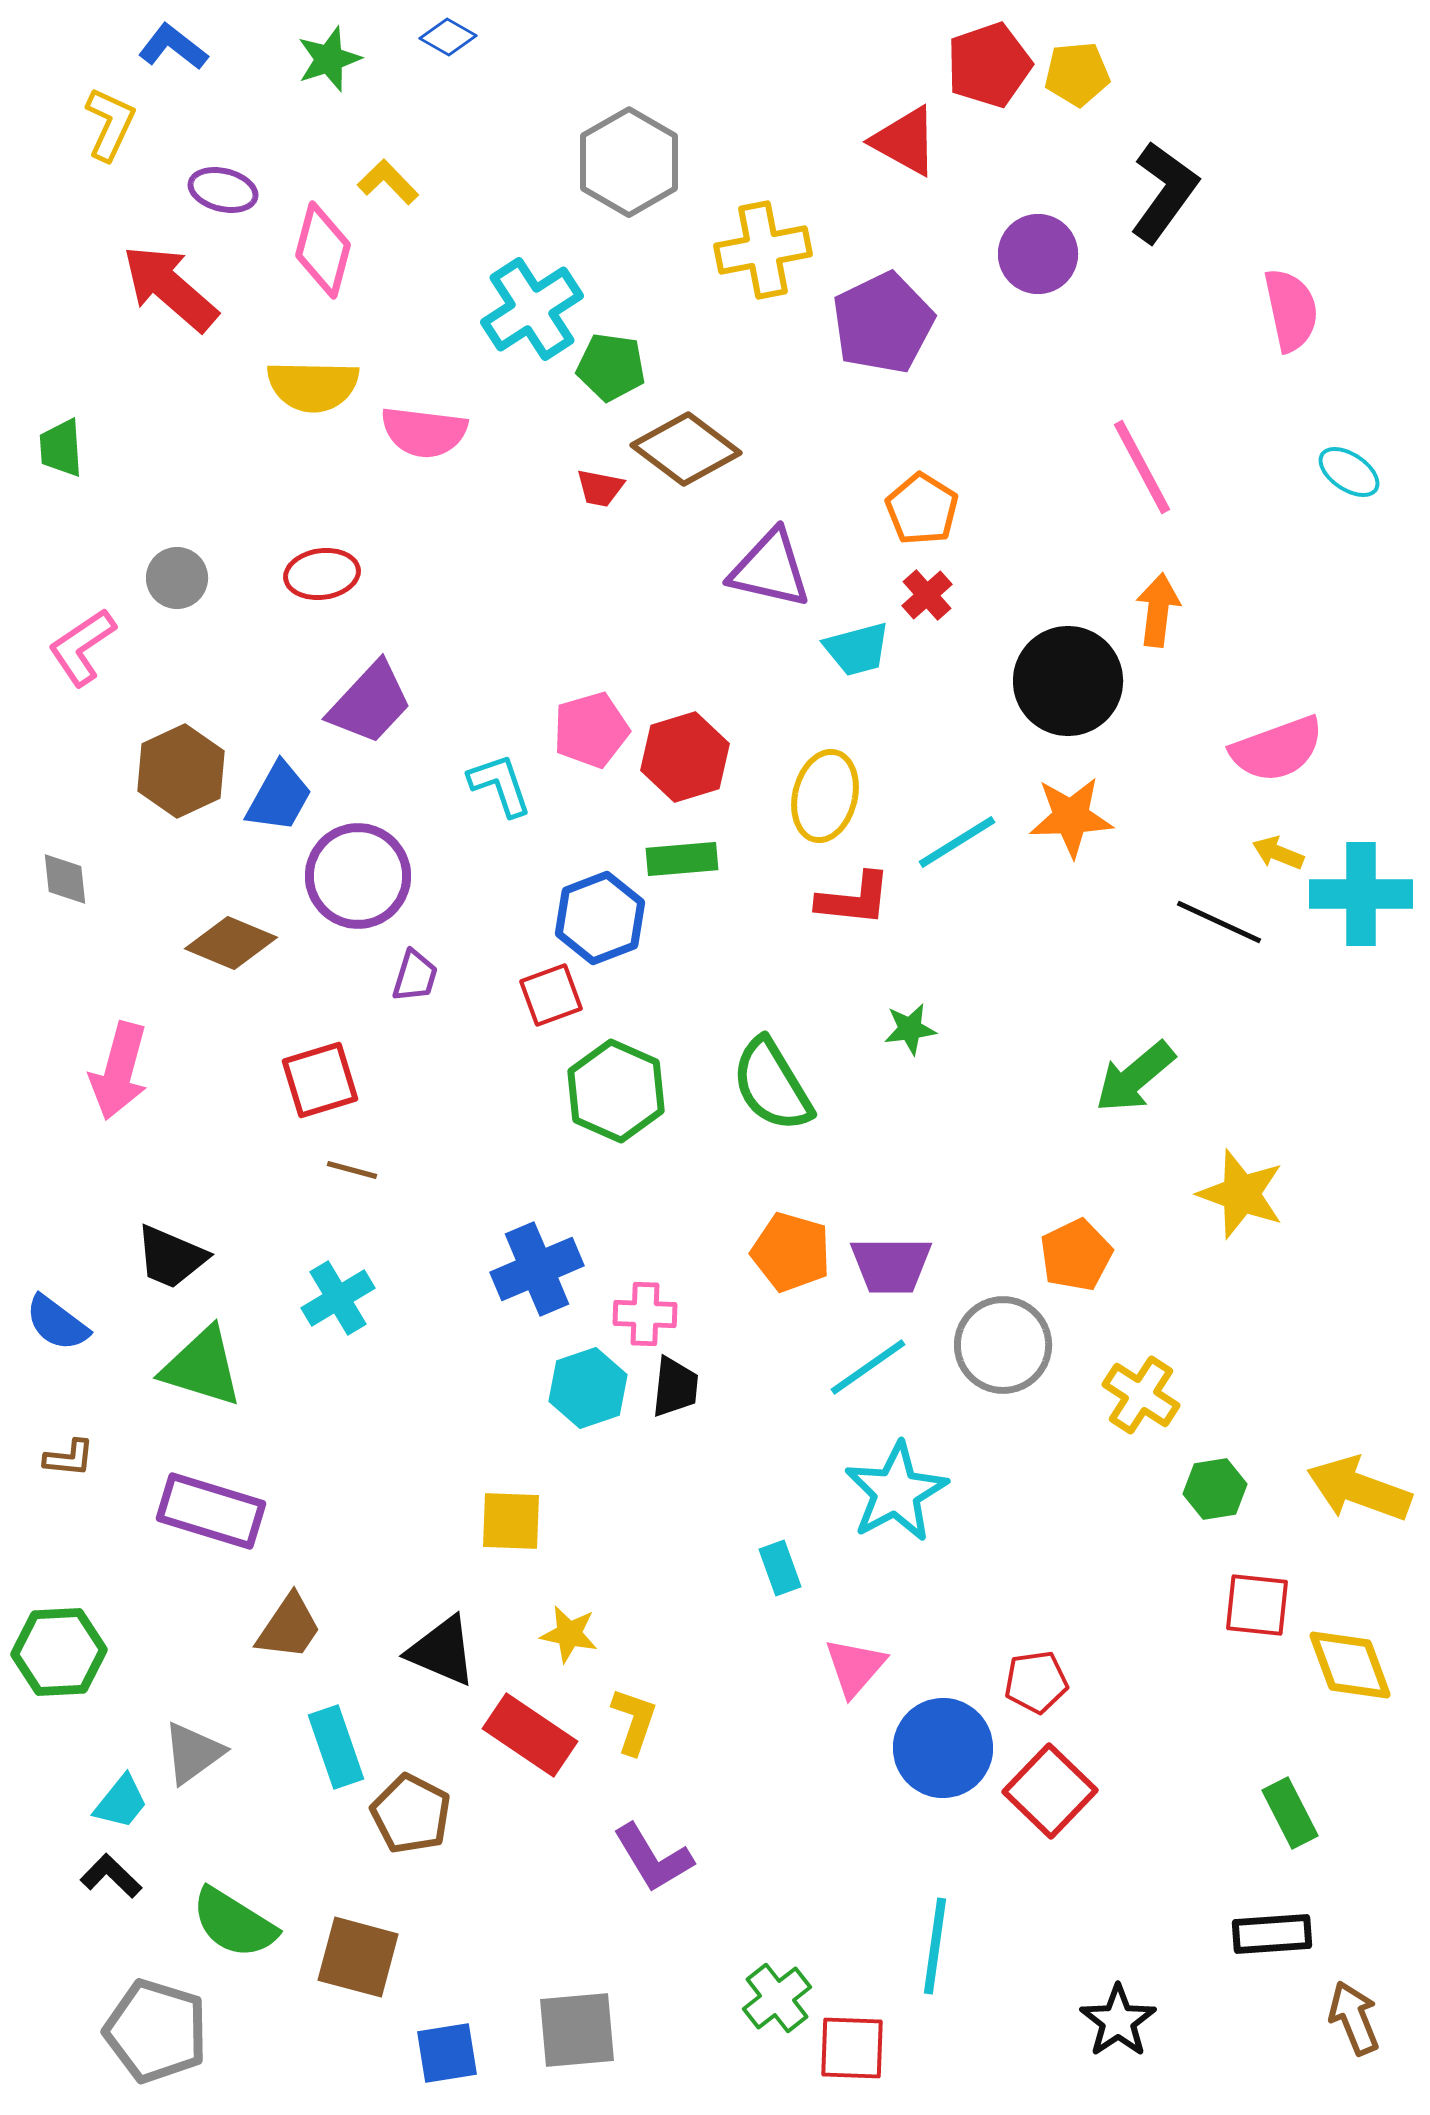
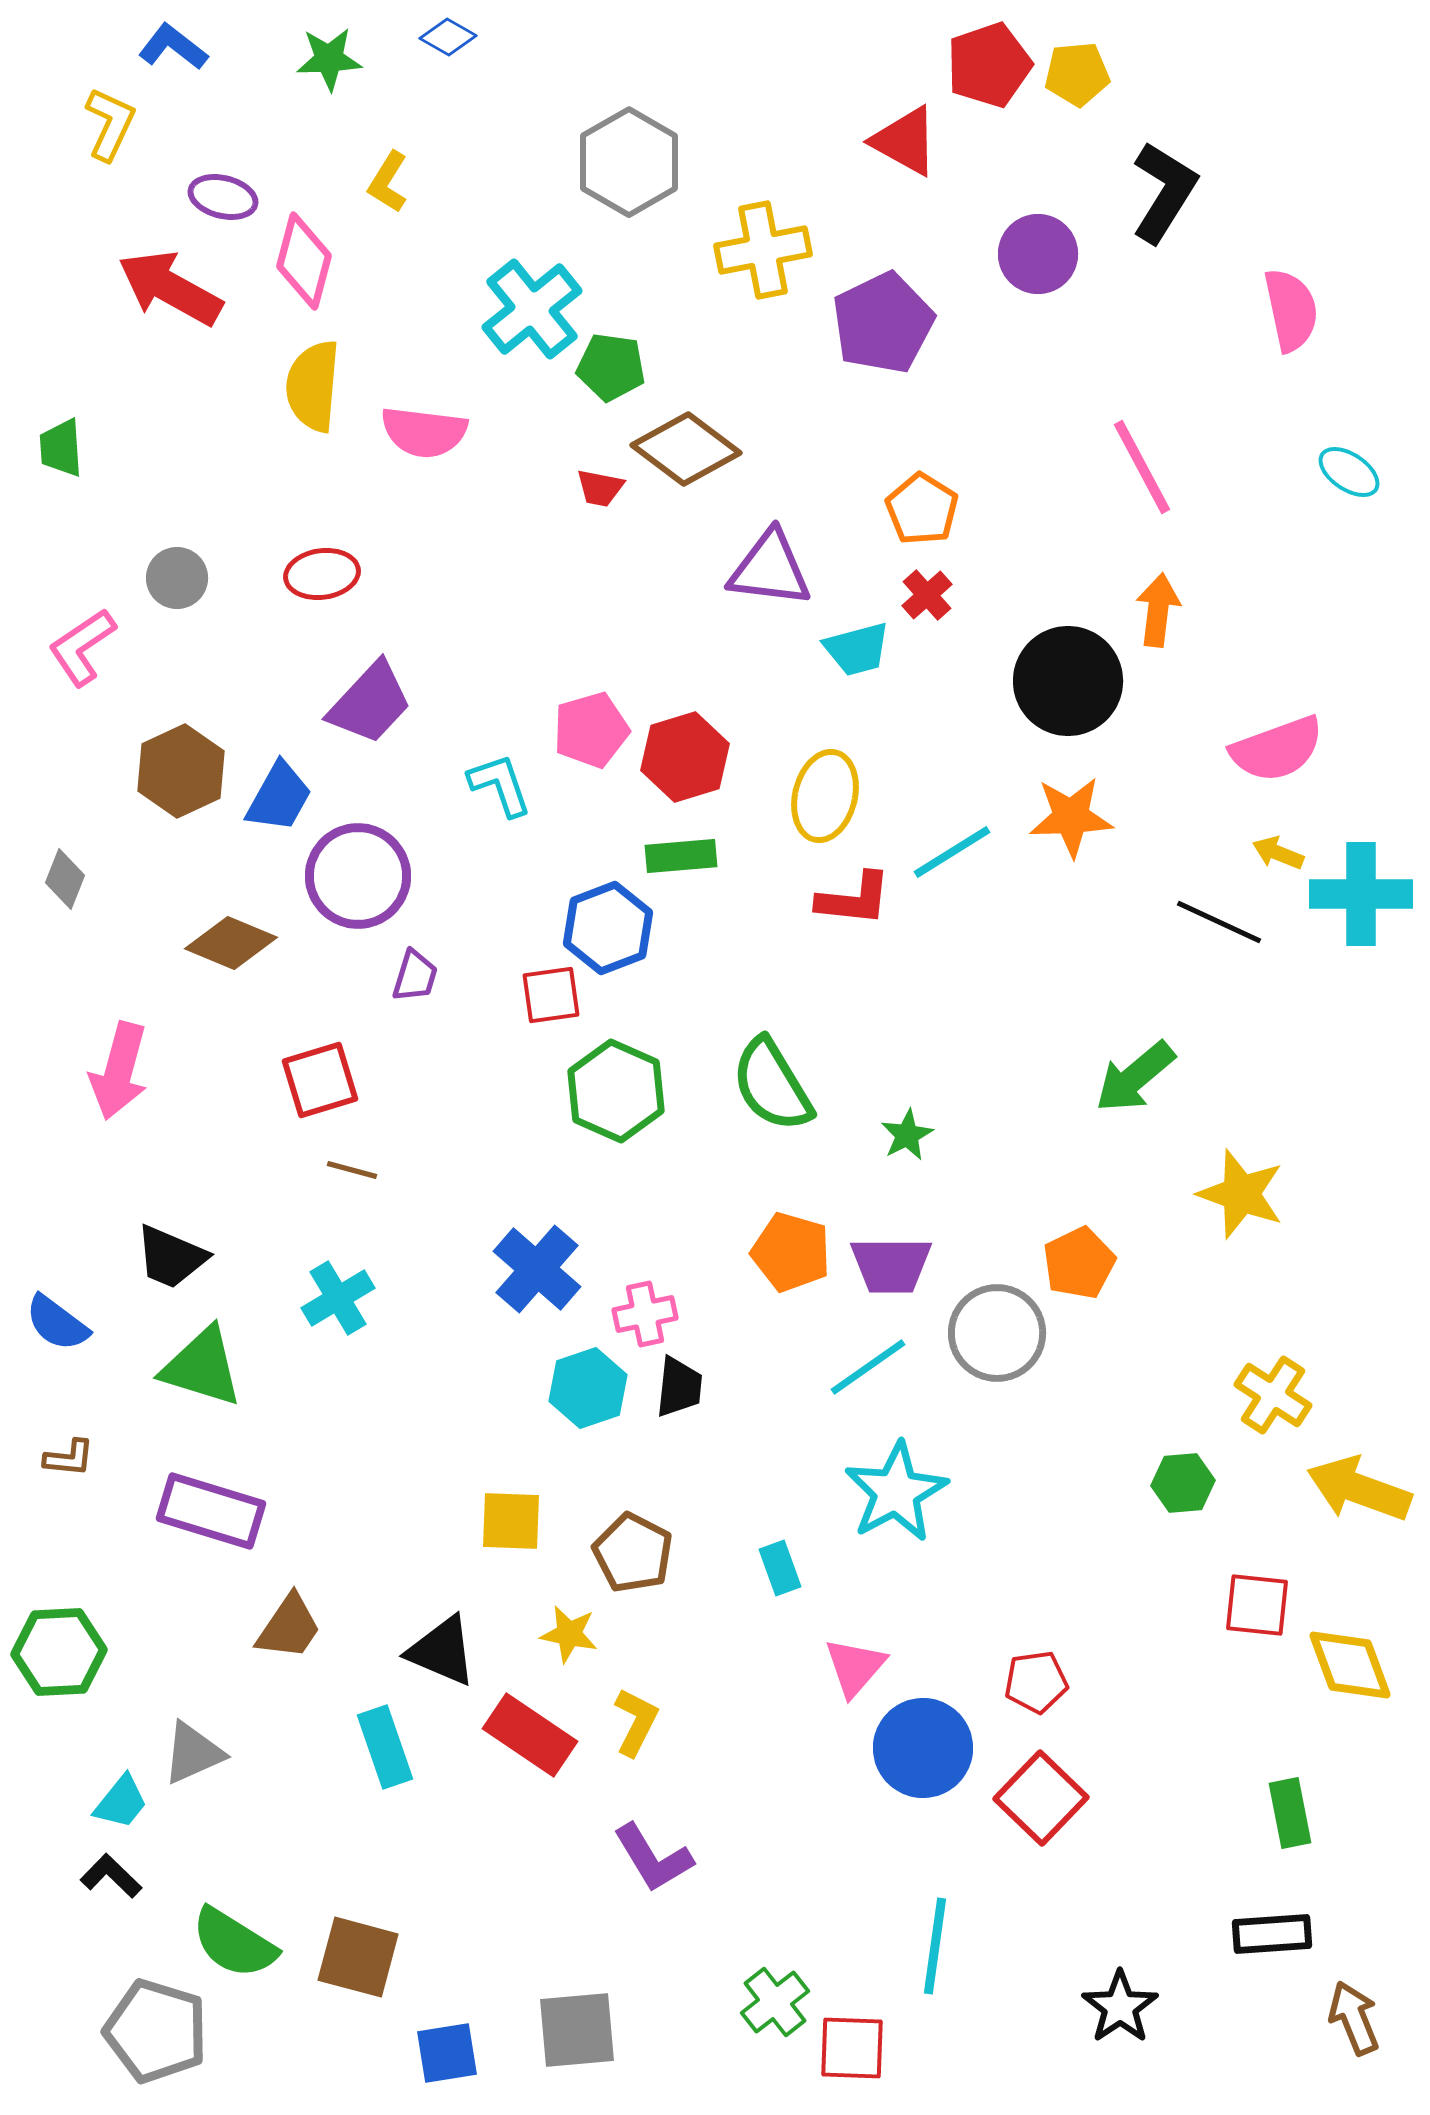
green star at (329, 59): rotated 16 degrees clockwise
yellow L-shape at (388, 182): rotated 104 degrees counterclockwise
purple ellipse at (223, 190): moved 7 px down
black L-shape at (1164, 192): rotated 4 degrees counterclockwise
pink diamond at (323, 250): moved 19 px left, 11 px down
red arrow at (170, 288): rotated 12 degrees counterclockwise
cyan cross at (532, 309): rotated 6 degrees counterclockwise
yellow semicircle at (313, 386): rotated 94 degrees clockwise
purple triangle at (770, 569): rotated 6 degrees counterclockwise
cyan line at (957, 842): moved 5 px left, 10 px down
green rectangle at (682, 859): moved 1 px left, 3 px up
gray diamond at (65, 879): rotated 28 degrees clockwise
blue hexagon at (600, 918): moved 8 px right, 10 px down
red square at (551, 995): rotated 12 degrees clockwise
green star at (910, 1029): moved 3 px left, 106 px down; rotated 20 degrees counterclockwise
orange pentagon at (1076, 1255): moved 3 px right, 8 px down
blue cross at (537, 1269): rotated 26 degrees counterclockwise
pink cross at (645, 1314): rotated 14 degrees counterclockwise
gray circle at (1003, 1345): moved 6 px left, 12 px up
black trapezoid at (675, 1387): moved 4 px right
yellow cross at (1141, 1395): moved 132 px right
green hexagon at (1215, 1489): moved 32 px left, 6 px up; rotated 4 degrees clockwise
yellow L-shape at (634, 1721): moved 2 px right, 1 px down; rotated 8 degrees clockwise
cyan rectangle at (336, 1747): moved 49 px right
blue circle at (943, 1748): moved 20 px left
gray triangle at (193, 1753): rotated 12 degrees clockwise
red square at (1050, 1791): moved 9 px left, 7 px down
green rectangle at (1290, 1813): rotated 16 degrees clockwise
brown pentagon at (411, 1814): moved 222 px right, 261 px up
green semicircle at (234, 1923): moved 20 px down
green cross at (777, 1998): moved 2 px left, 4 px down
black star at (1118, 2021): moved 2 px right, 14 px up
